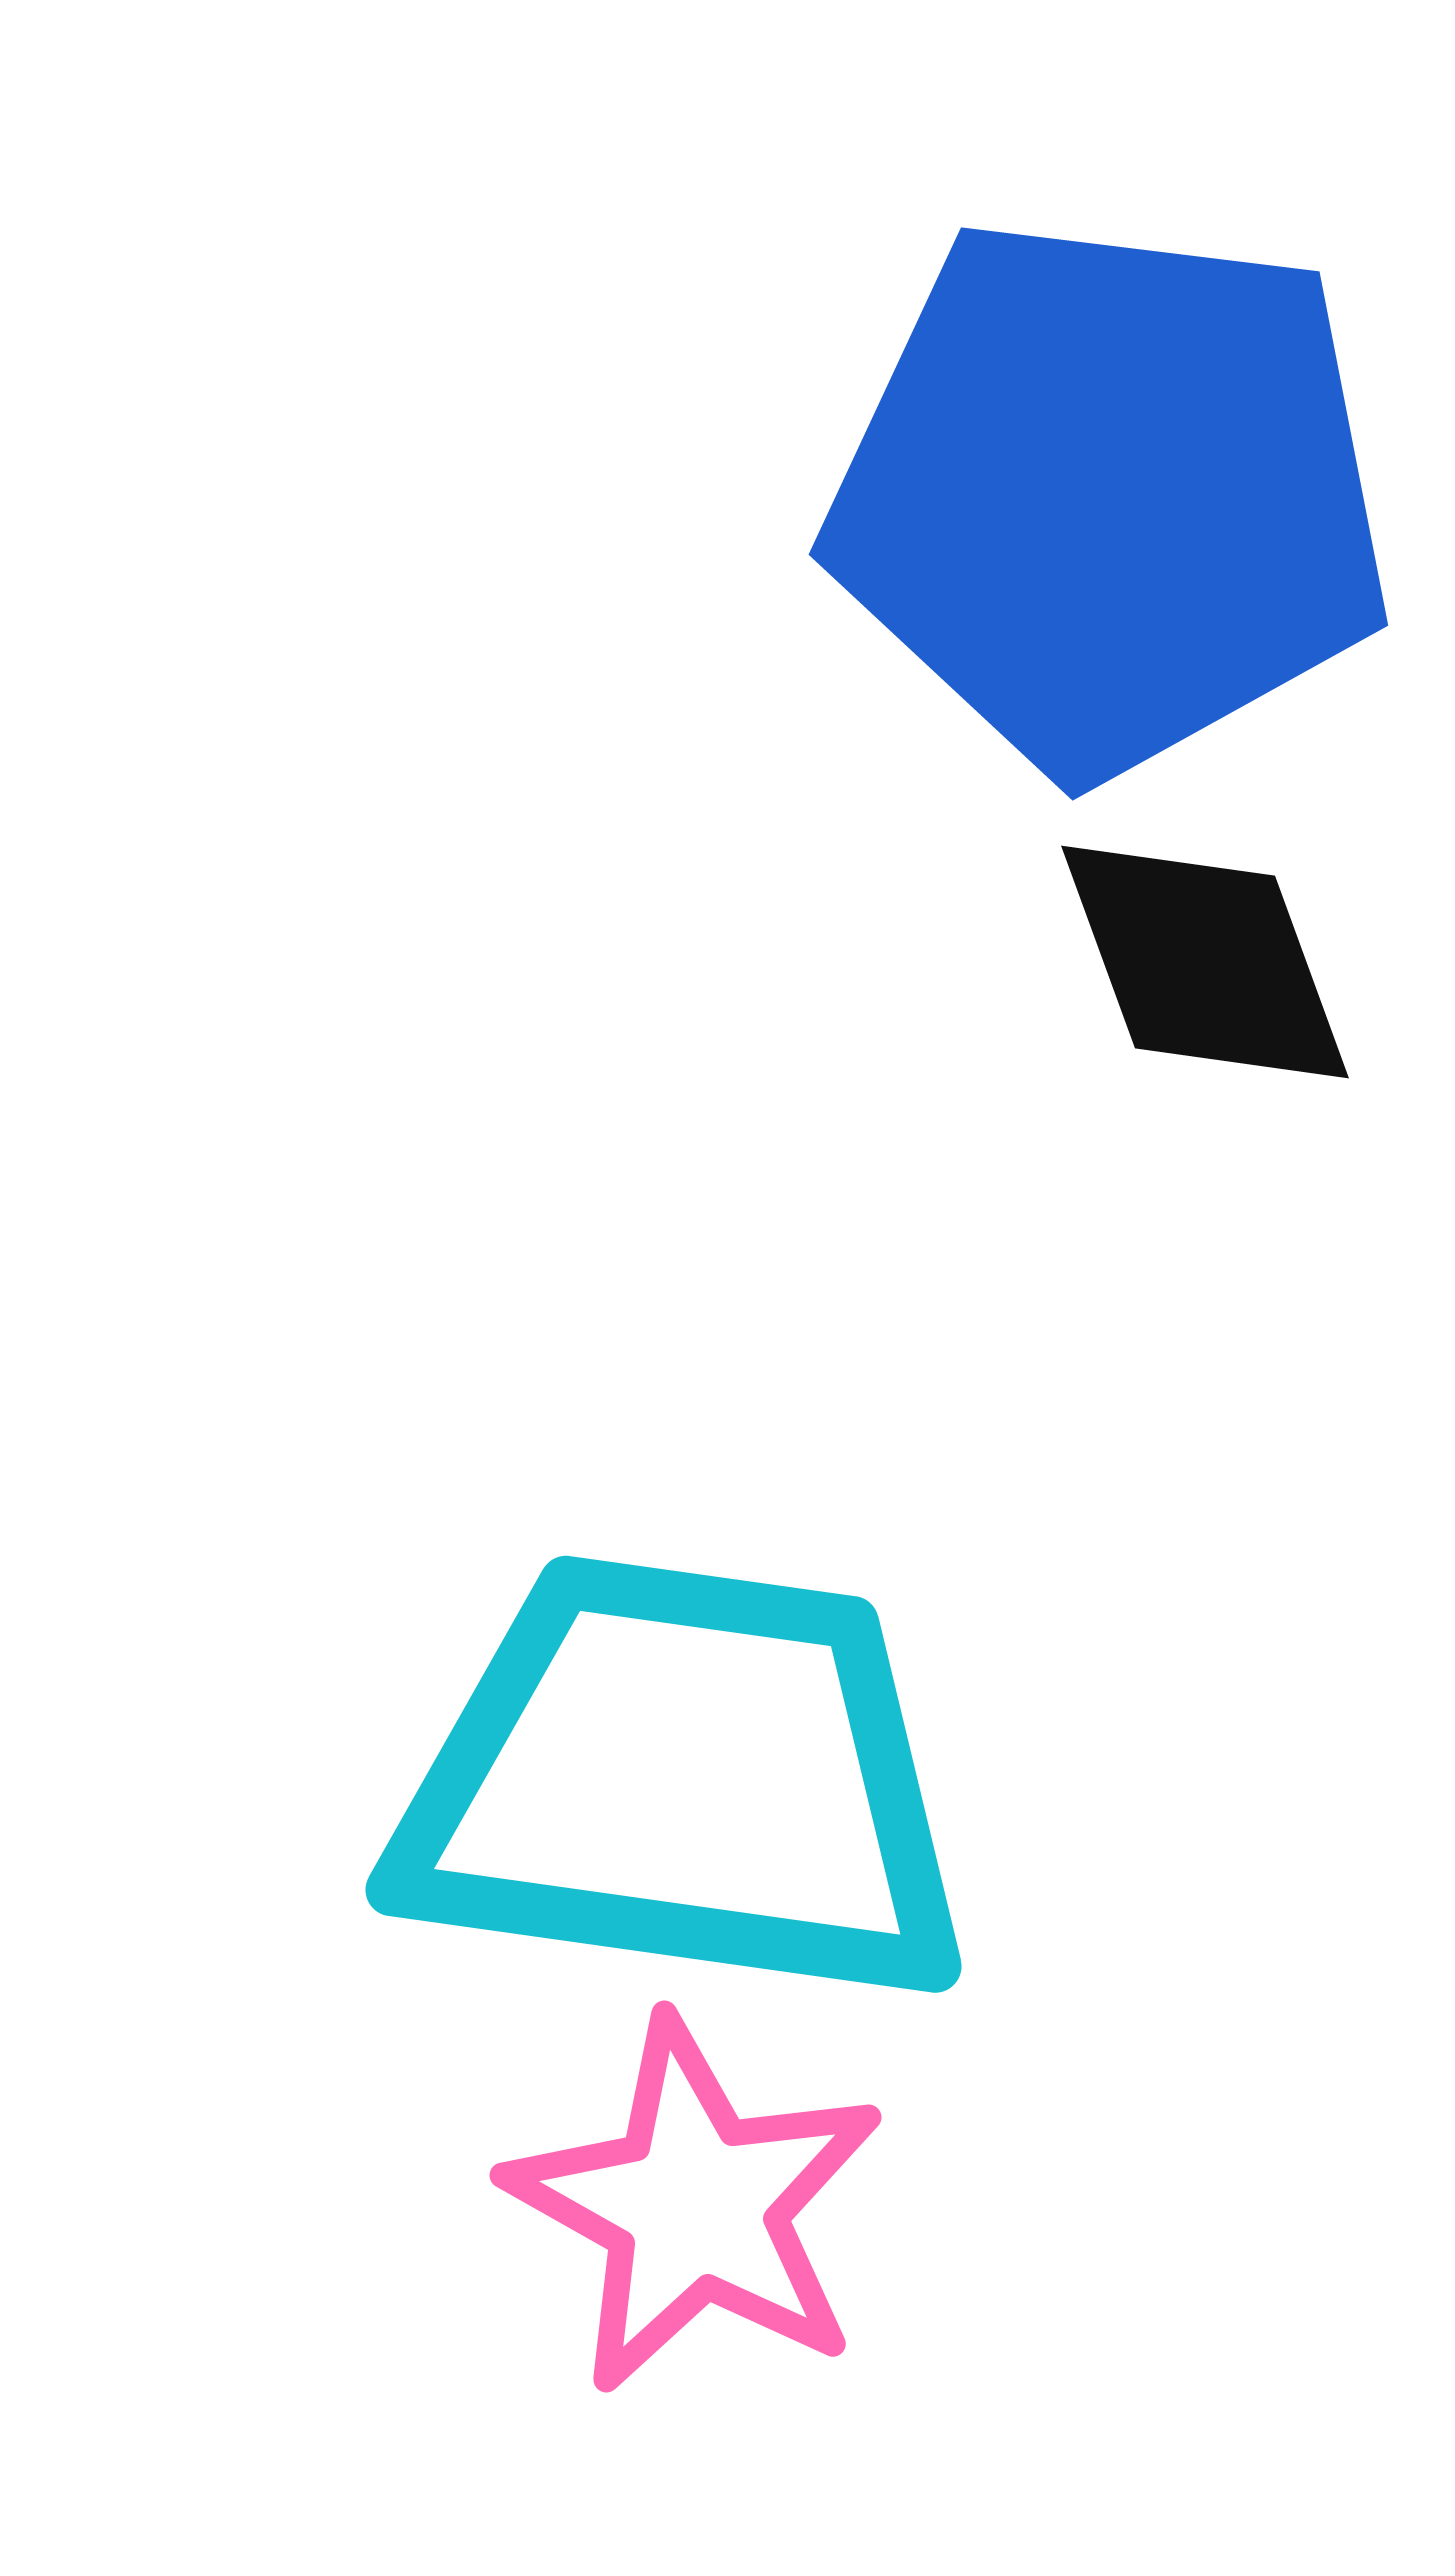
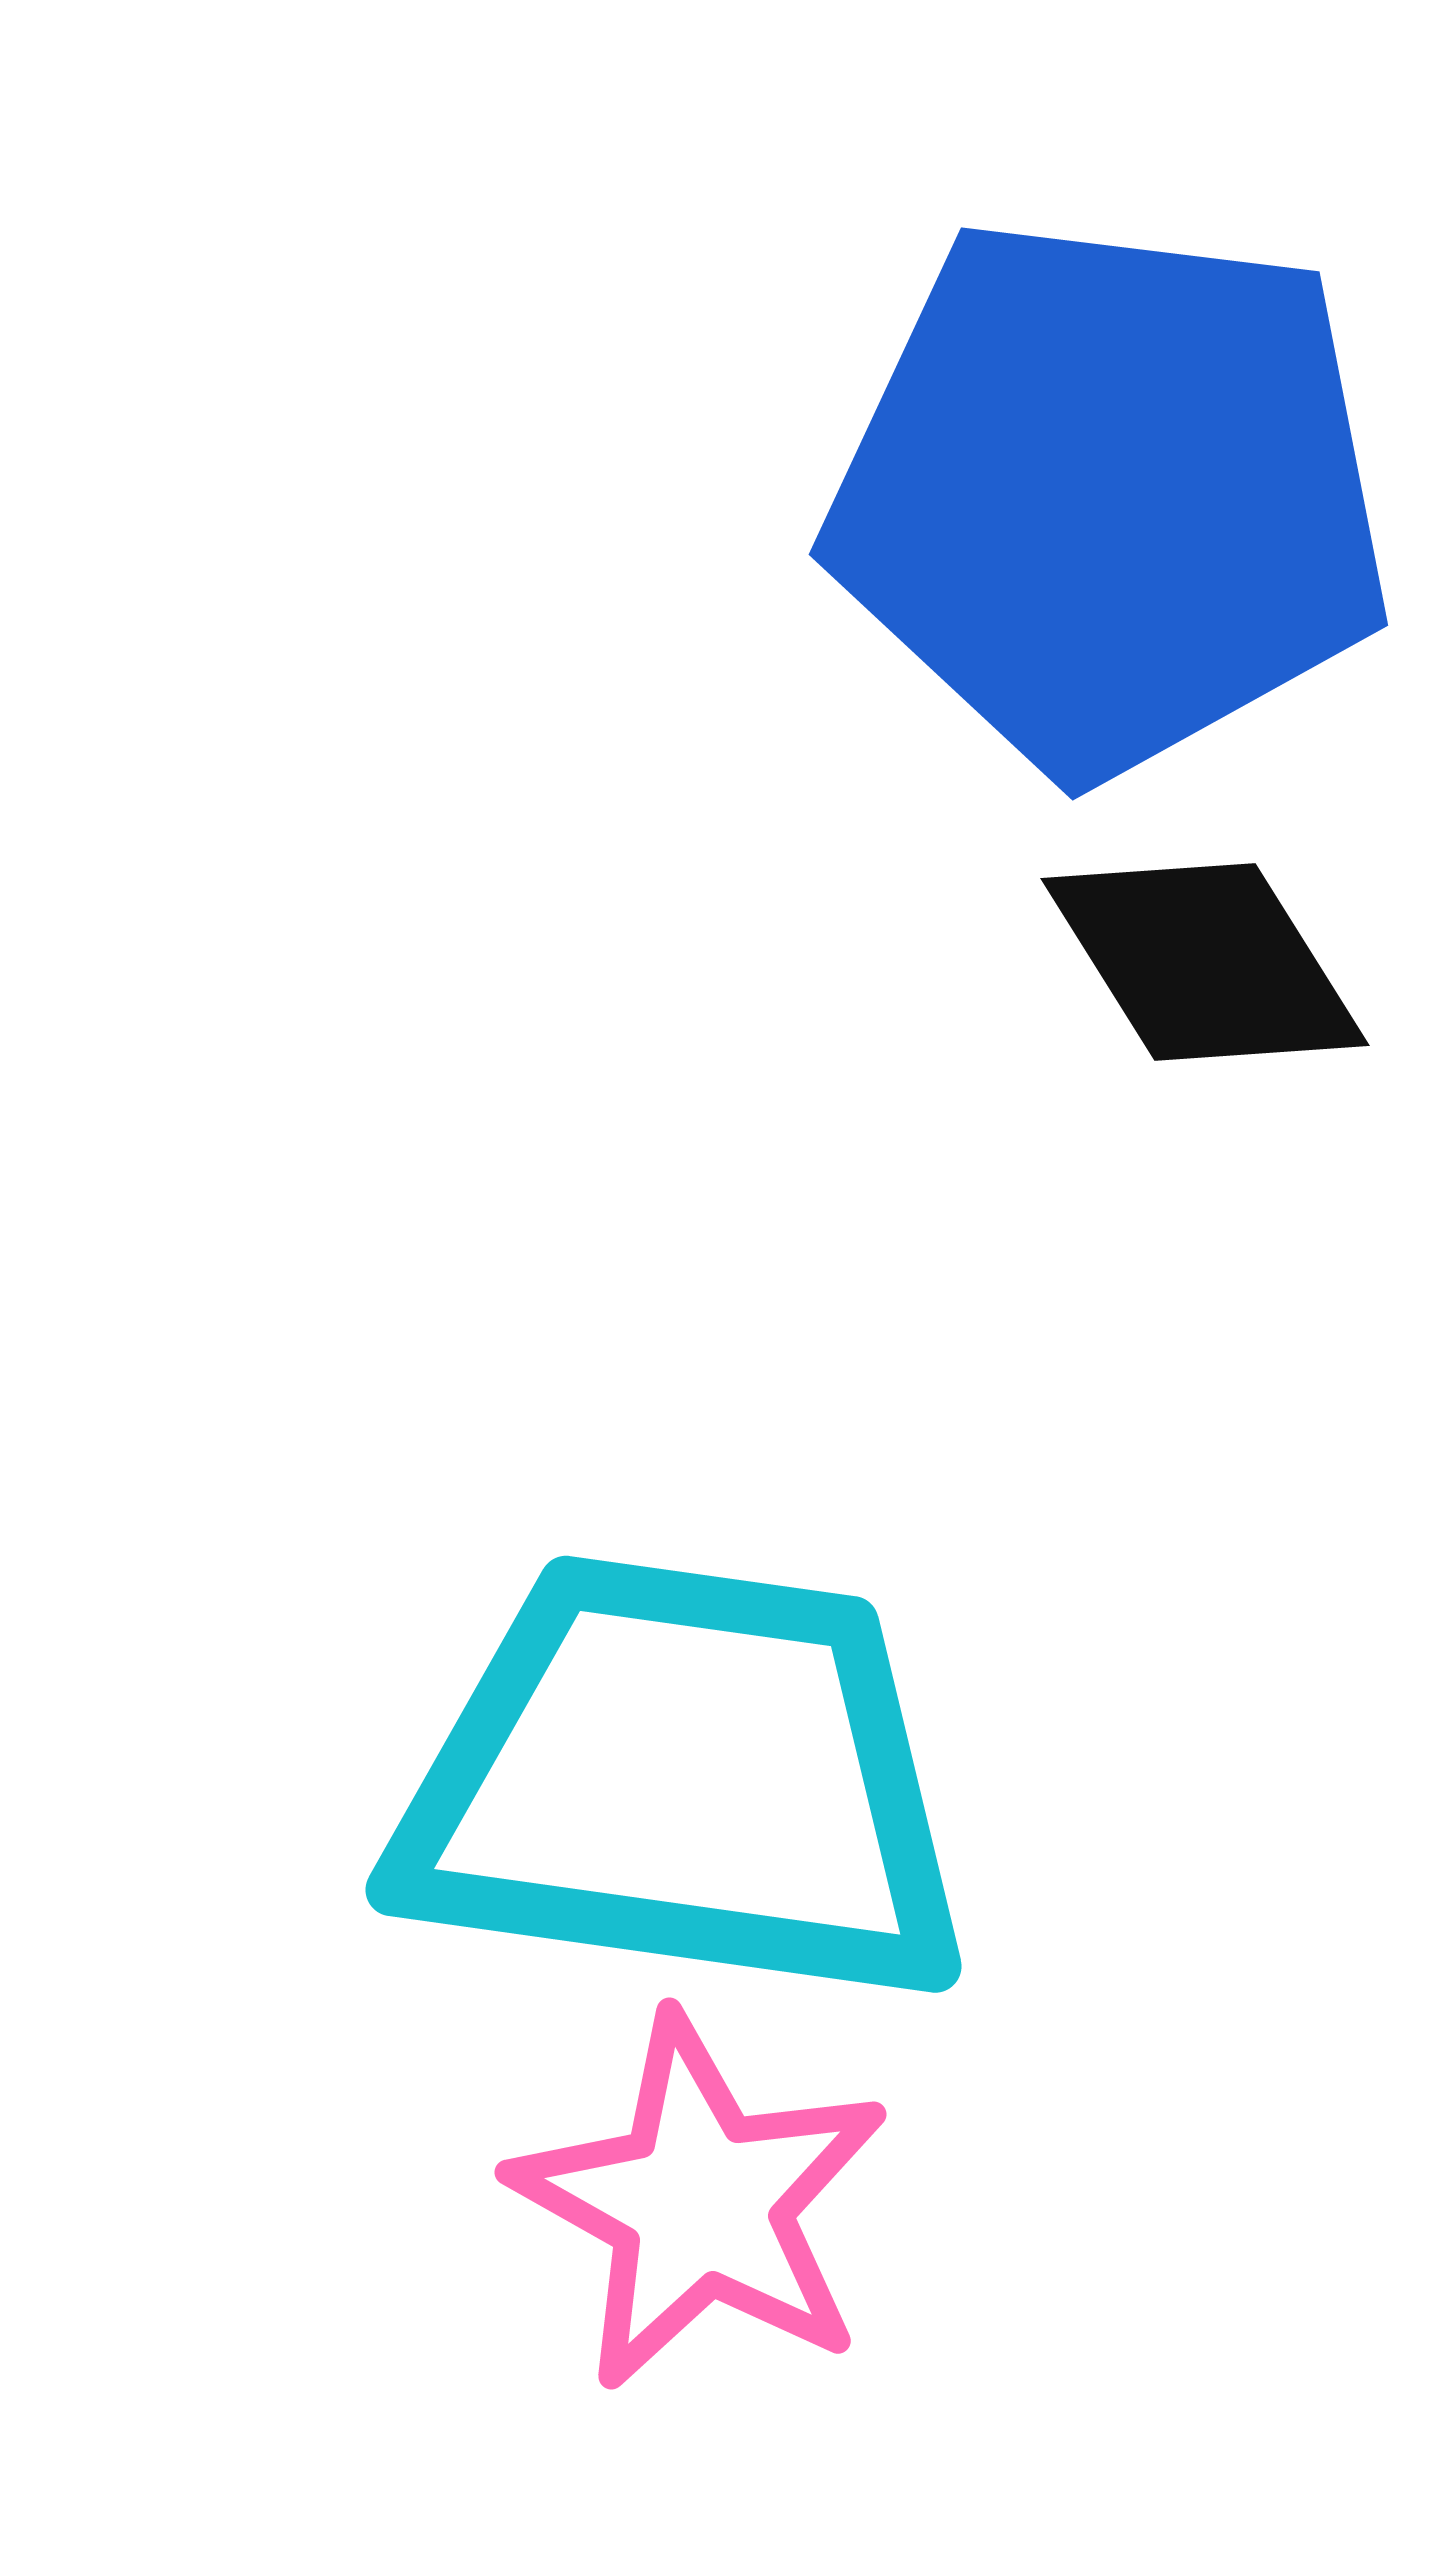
black diamond: rotated 12 degrees counterclockwise
pink star: moved 5 px right, 3 px up
